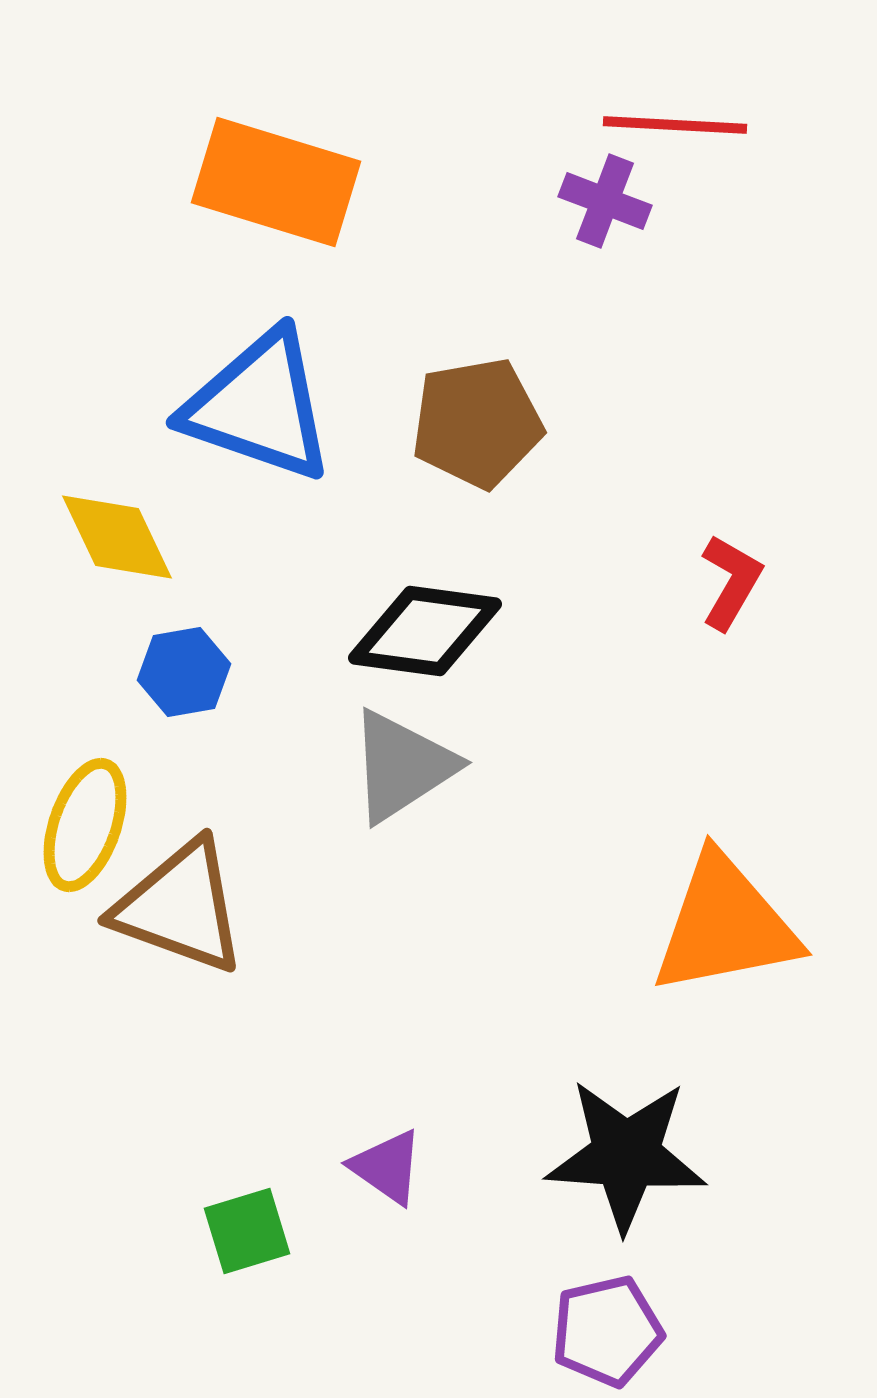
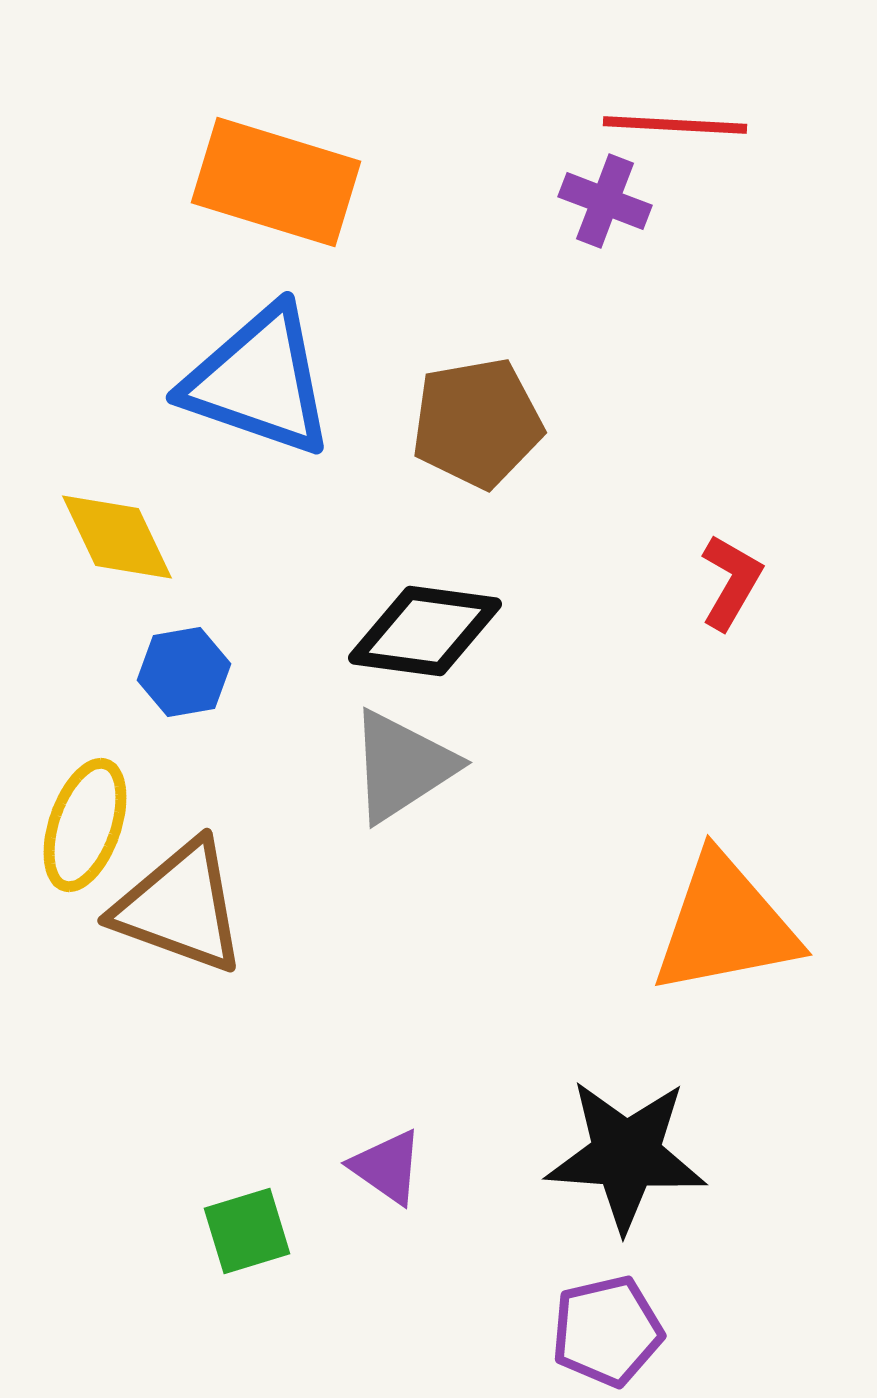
blue triangle: moved 25 px up
